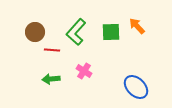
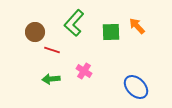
green L-shape: moved 2 px left, 9 px up
red line: rotated 14 degrees clockwise
